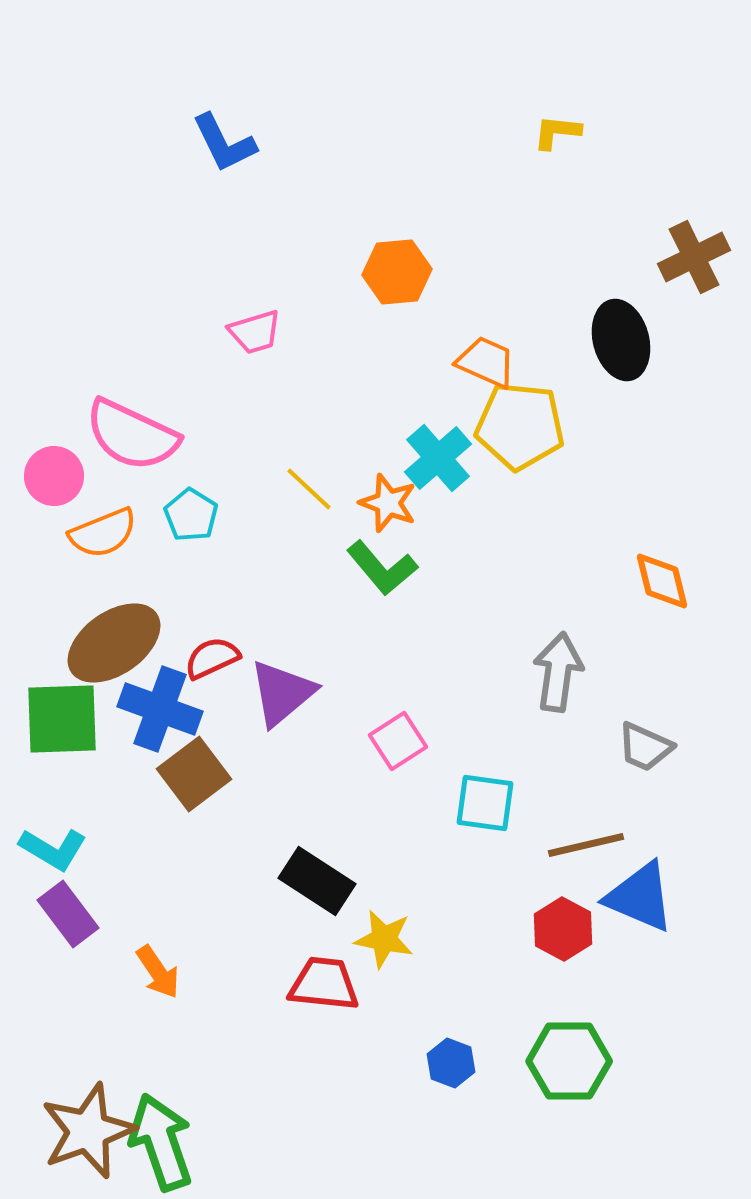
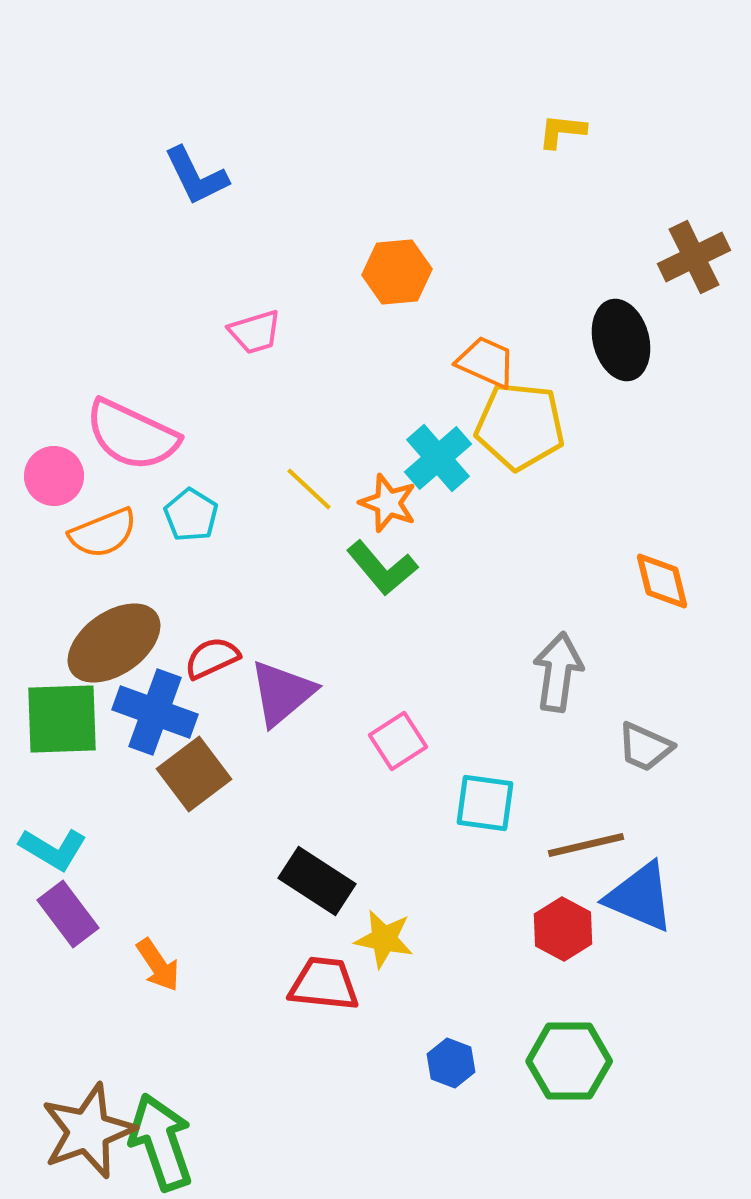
yellow L-shape: moved 5 px right, 1 px up
blue L-shape: moved 28 px left, 33 px down
blue cross: moved 5 px left, 3 px down
orange arrow: moved 7 px up
